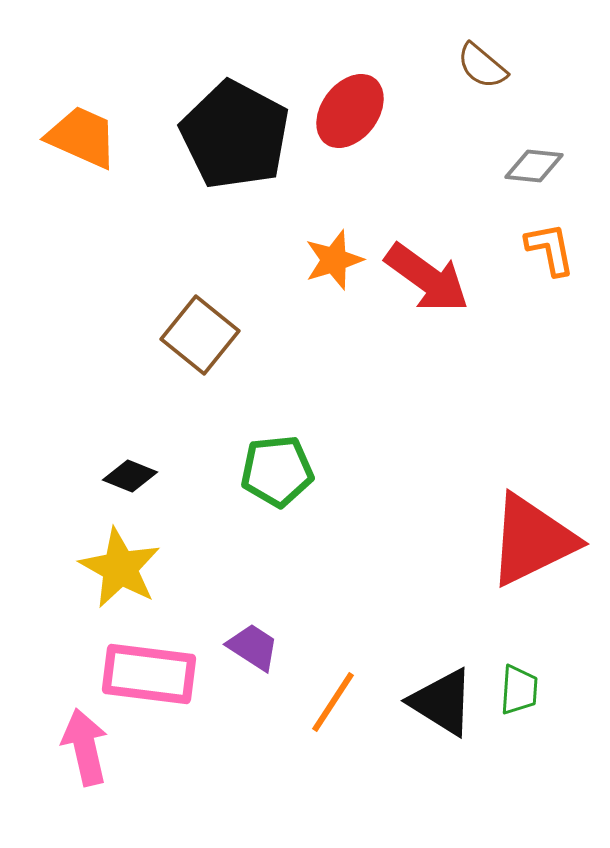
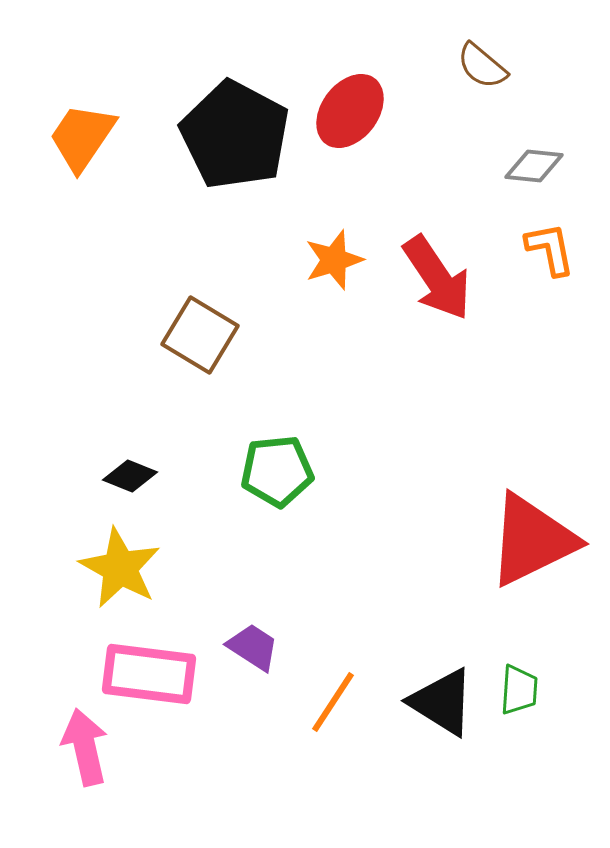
orange trapezoid: rotated 80 degrees counterclockwise
red arrow: moved 10 px right; rotated 20 degrees clockwise
brown square: rotated 8 degrees counterclockwise
